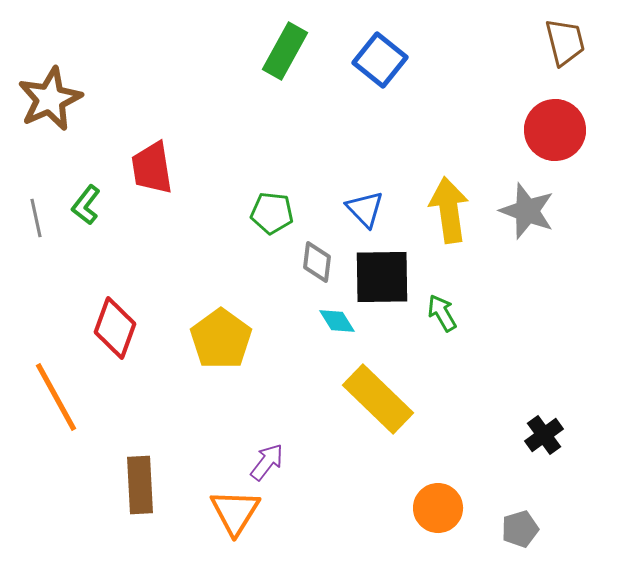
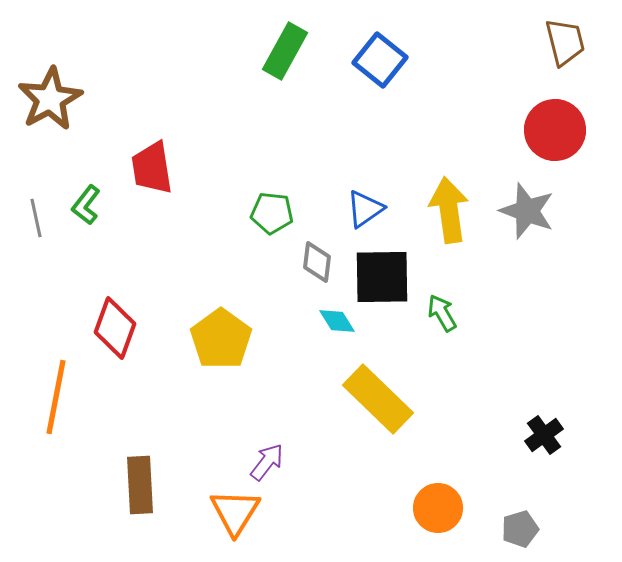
brown star: rotated 4 degrees counterclockwise
blue triangle: rotated 39 degrees clockwise
orange line: rotated 40 degrees clockwise
